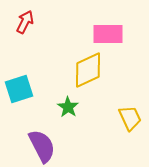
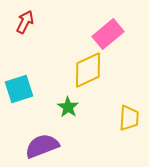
pink rectangle: rotated 40 degrees counterclockwise
yellow trapezoid: moved 1 px left; rotated 28 degrees clockwise
purple semicircle: rotated 84 degrees counterclockwise
